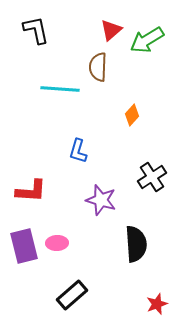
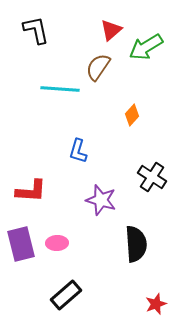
green arrow: moved 1 px left, 7 px down
brown semicircle: rotated 32 degrees clockwise
black cross: rotated 24 degrees counterclockwise
purple rectangle: moved 3 px left, 2 px up
black rectangle: moved 6 px left
red star: moved 1 px left
